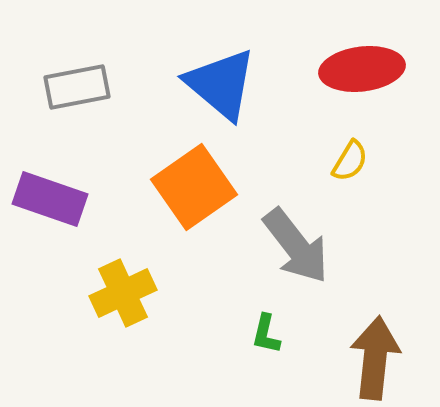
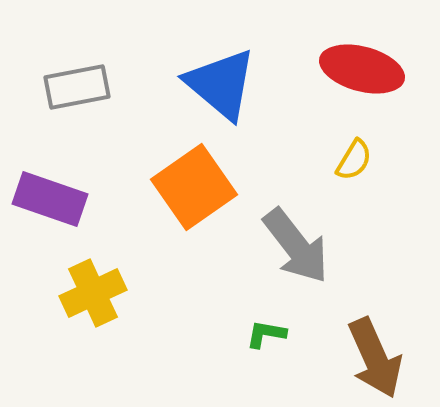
red ellipse: rotated 22 degrees clockwise
yellow semicircle: moved 4 px right, 1 px up
yellow cross: moved 30 px left
green L-shape: rotated 87 degrees clockwise
brown arrow: rotated 150 degrees clockwise
